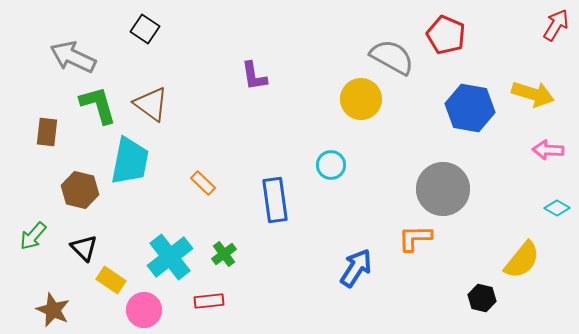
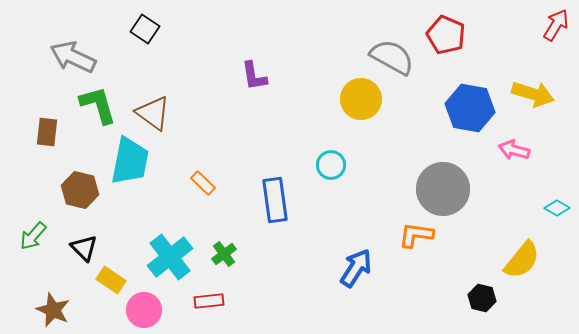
brown triangle: moved 2 px right, 9 px down
pink arrow: moved 34 px left; rotated 12 degrees clockwise
orange L-shape: moved 1 px right, 3 px up; rotated 9 degrees clockwise
